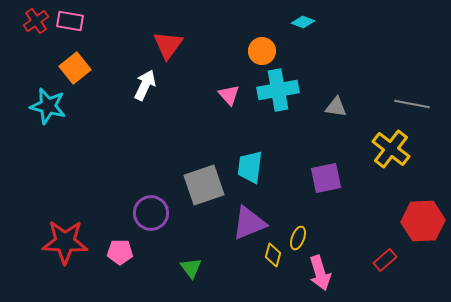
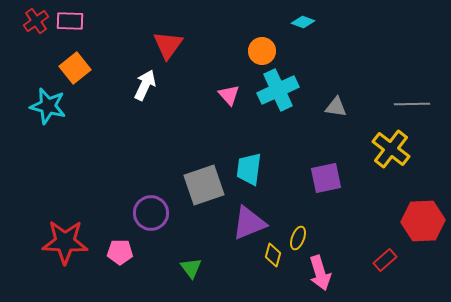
pink rectangle: rotated 8 degrees counterclockwise
cyan cross: rotated 15 degrees counterclockwise
gray line: rotated 12 degrees counterclockwise
cyan trapezoid: moved 1 px left, 2 px down
